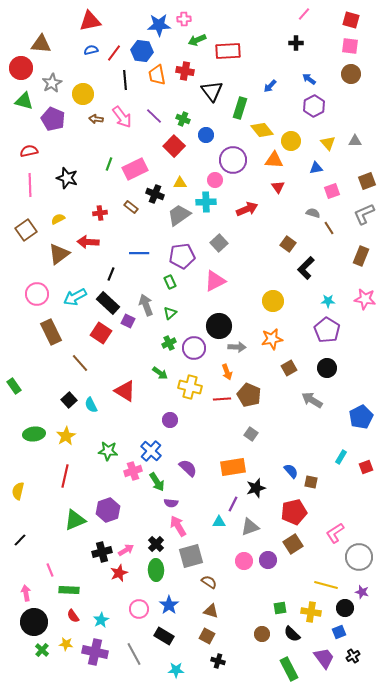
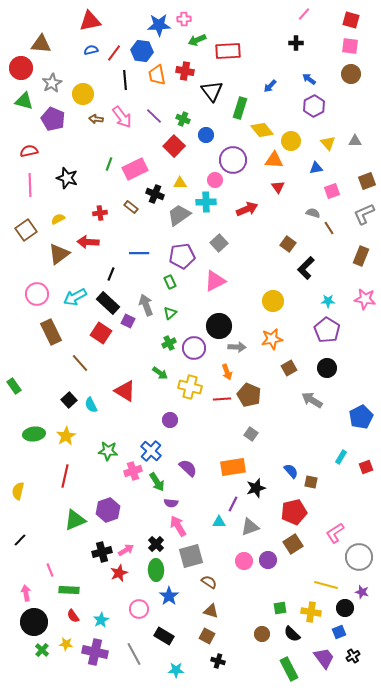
blue star at (169, 605): moved 9 px up
